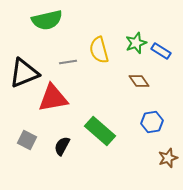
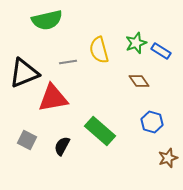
blue hexagon: rotated 25 degrees clockwise
